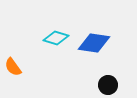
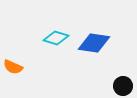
orange semicircle: rotated 30 degrees counterclockwise
black circle: moved 15 px right, 1 px down
